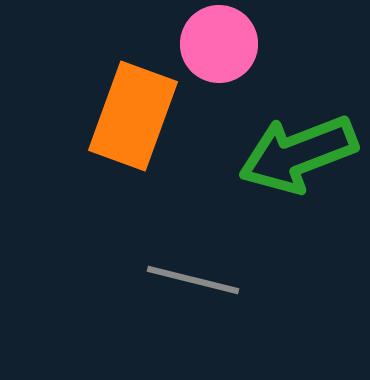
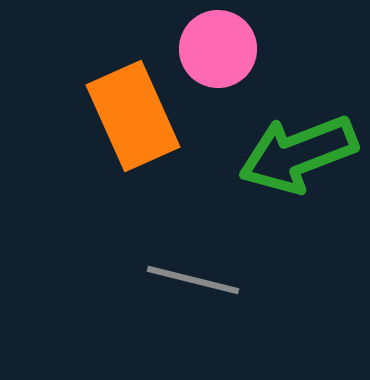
pink circle: moved 1 px left, 5 px down
orange rectangle: rotated 44 degrees counterclockwise
